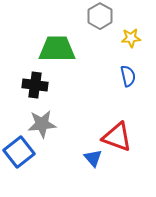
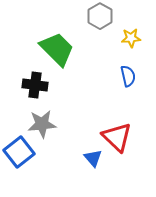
green trapezoid: rotated 45 degrees clockwise
red triangle: rotated 24 degrees clockwise
